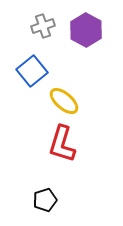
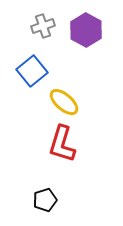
yellow ellipse: moved 1 px down
